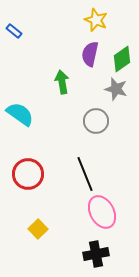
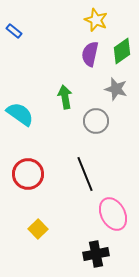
green diamond: moved 8 px up
green arrow: moved 3 px right, 15 px down
pink ellipse: moved 11 px right, 2 px down
